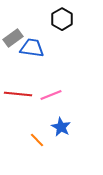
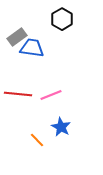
gray rectangle: moved 4 px right, 1 px up
